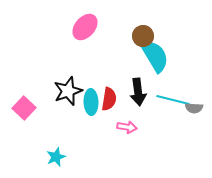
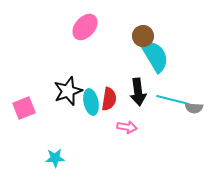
cyan ellipse: rotated 10 degrees counterclockwise
pink square: rotated 25 degrees clockwise
cyan star: moved 1 px left, 1 px down; rotated 18 degrees clockwise
